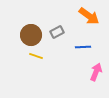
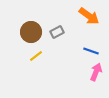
brown circle: moved 3 px up
blue line: moved 8 px right, 4 px down; rotated 21 degrees clockwise
yellow line: rotated 56 degrees counterclockwise
